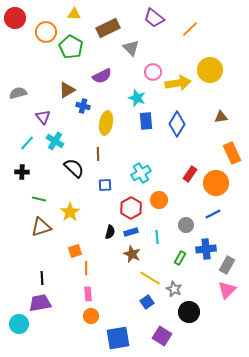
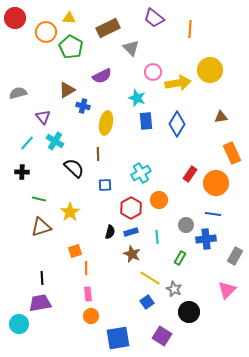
yellow triangle at (74, 14): moved 5 px left, 4 px down
orange line at (190, 29): rotated 42 degrees counterclockwise
blue line at (213, 214): rotated 35 degrees clockwise
blue cross at (206, 249): moved 10 px up
gray rectangle at (227, 265): moved 8 px right, 9 px up
